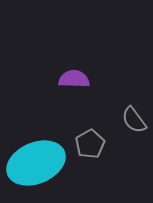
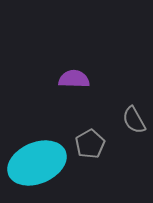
gray semicircle: rotated 8 degrees clockwise
cyan ellipse: moved 1 px right
